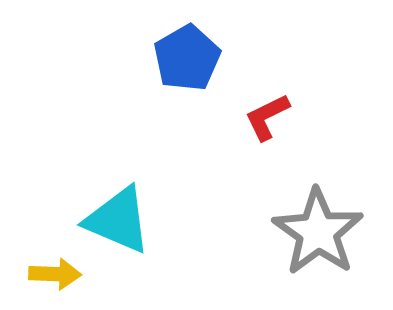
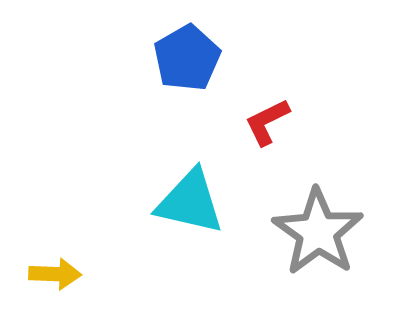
red L-shape: moved 5 px down
cyan triangle: moved 72 px right, 18 px up; rotated 10 degrees counterclockwise
